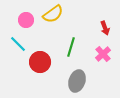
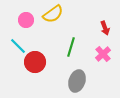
cyan line: moved 2 px down
red circle: moved 5 px left
